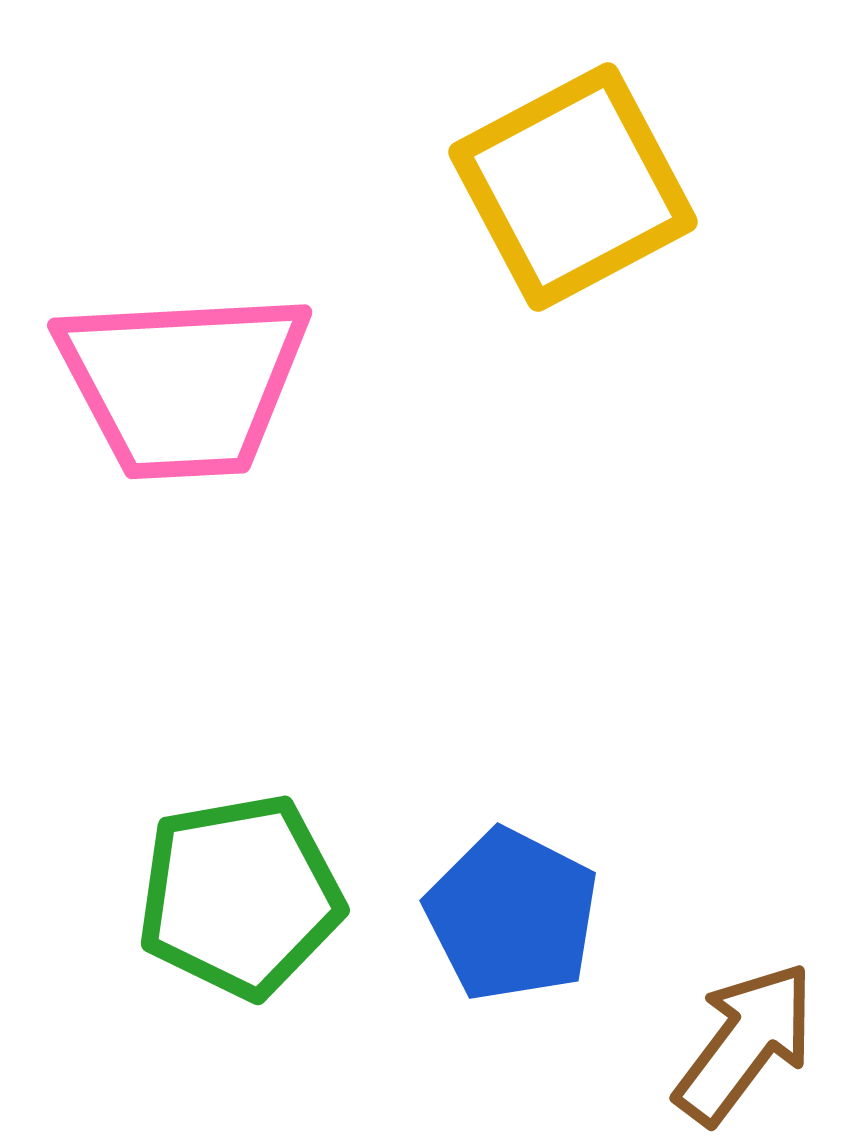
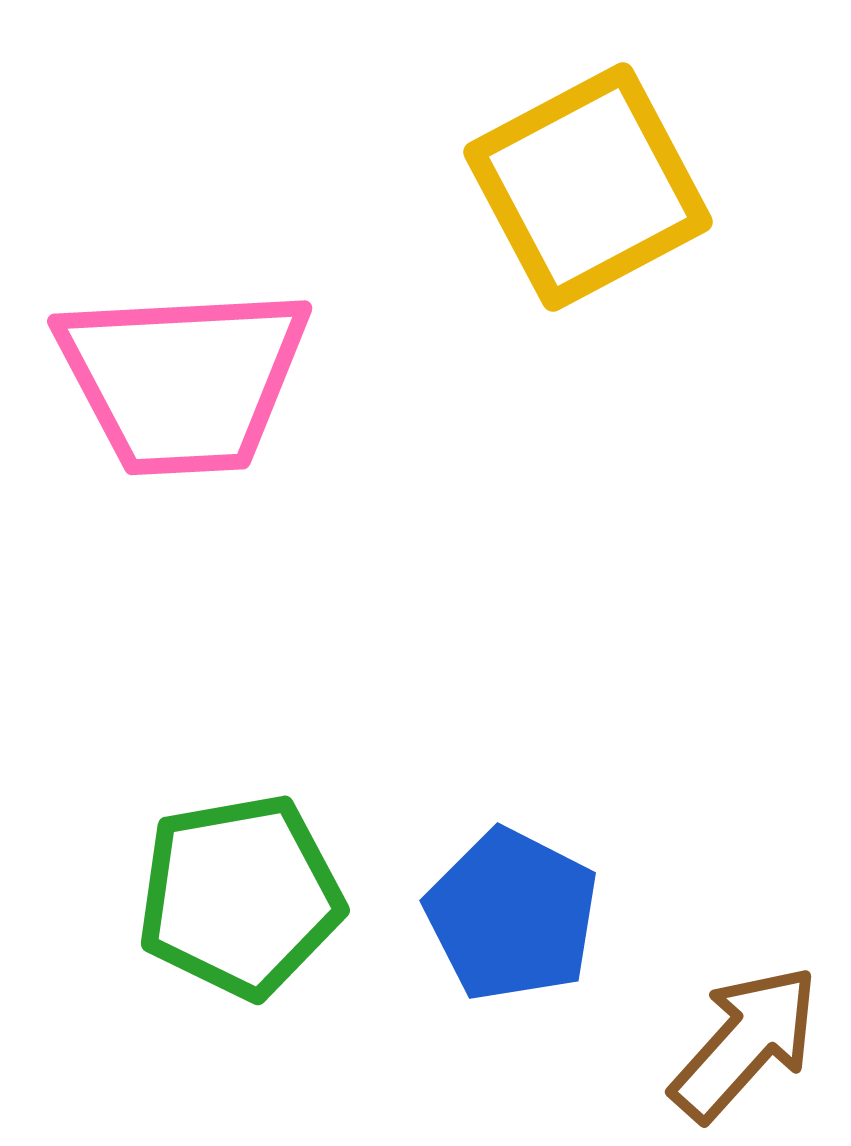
yellow square: moved 15 px right
pink trapezoid: moved 4 px up
brown arrow: rotated 5 degrees clockwise
